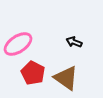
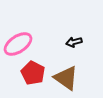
black arrow: rotated 35 degrees counterclockwise
